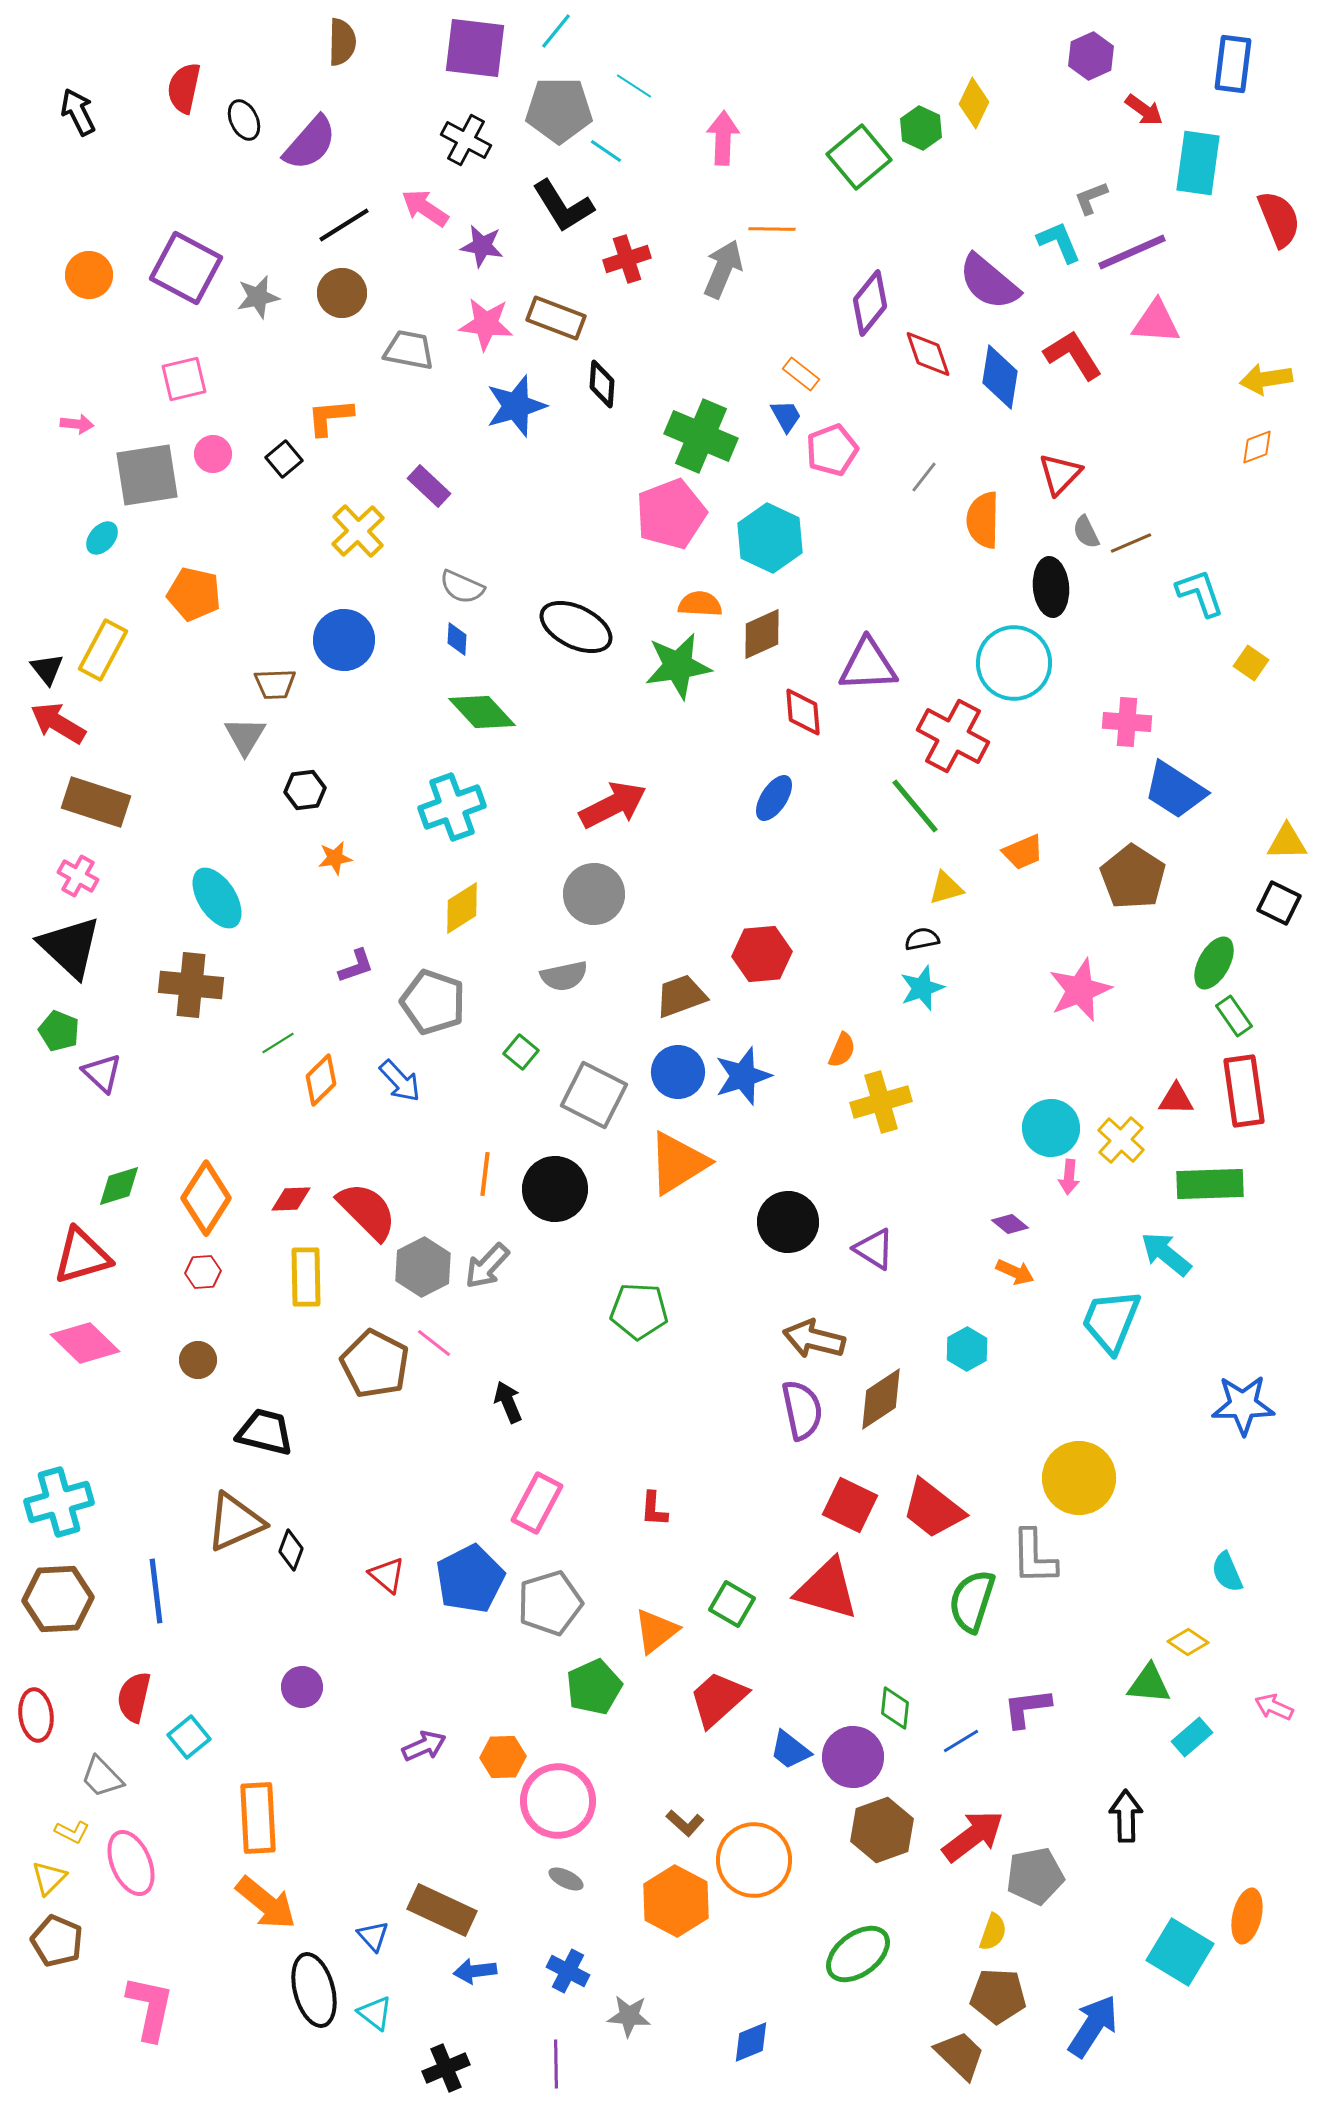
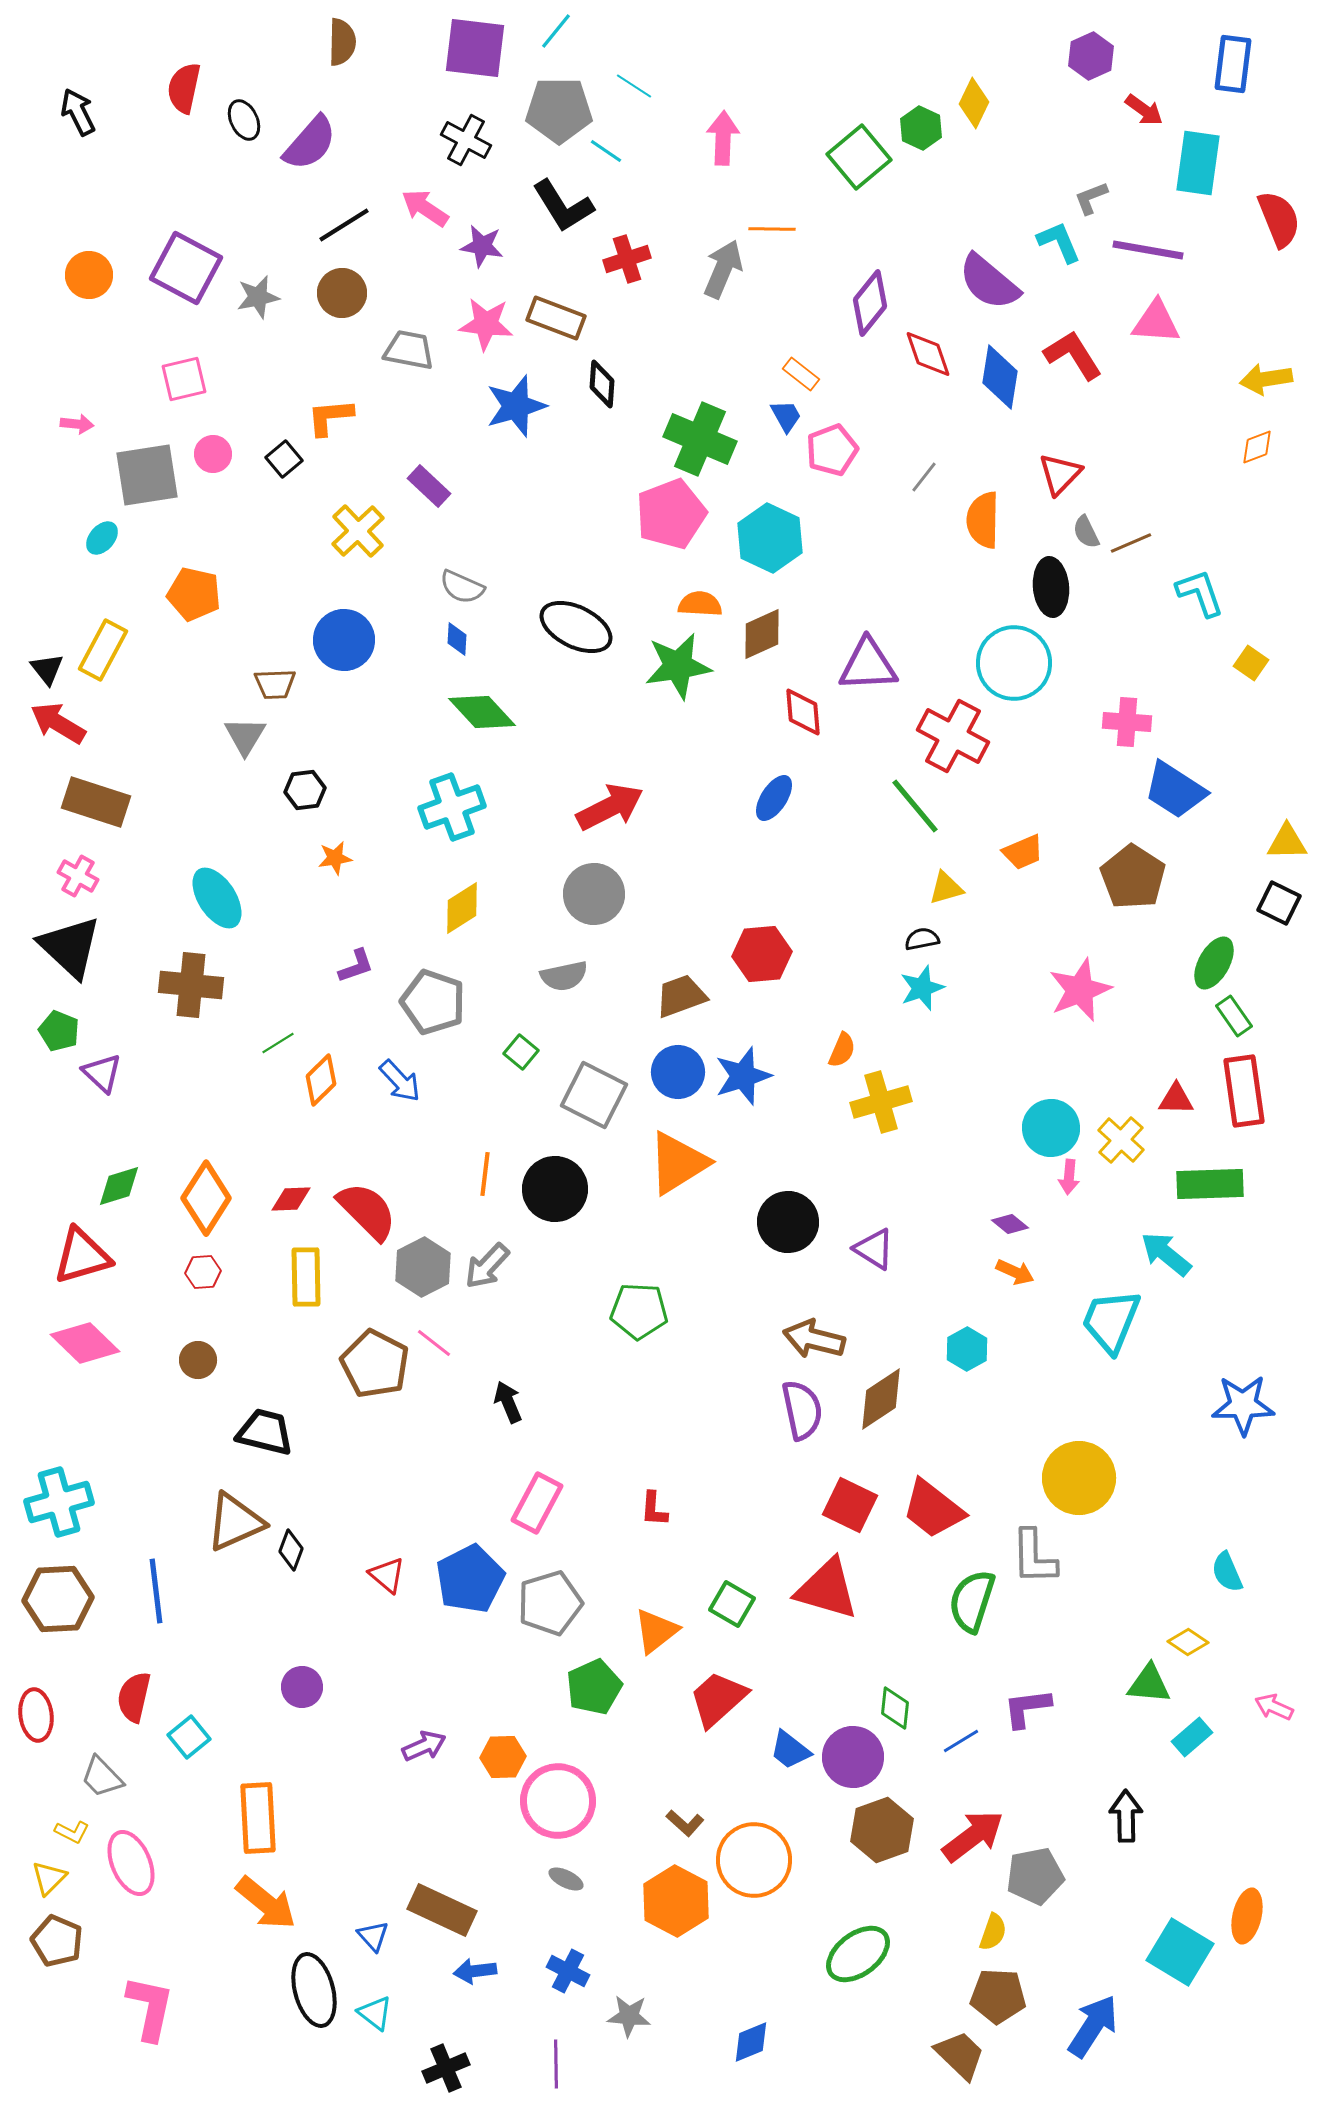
purple line at (1132, 252): moved 16 px right, 2 px up; rotated 34 degrees clockwise
green cross at (701, 436): moved 1 px left, 3 px down
red arrow at (613, 805): moved 3 px left, 2 px down
